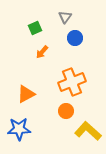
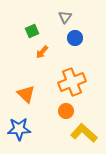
green square: moved 3 px left, 3 px down
orange triangle: rotated 48 degrees counterclockwise
yellow L-shape: moved 4 px left, 2 px down
